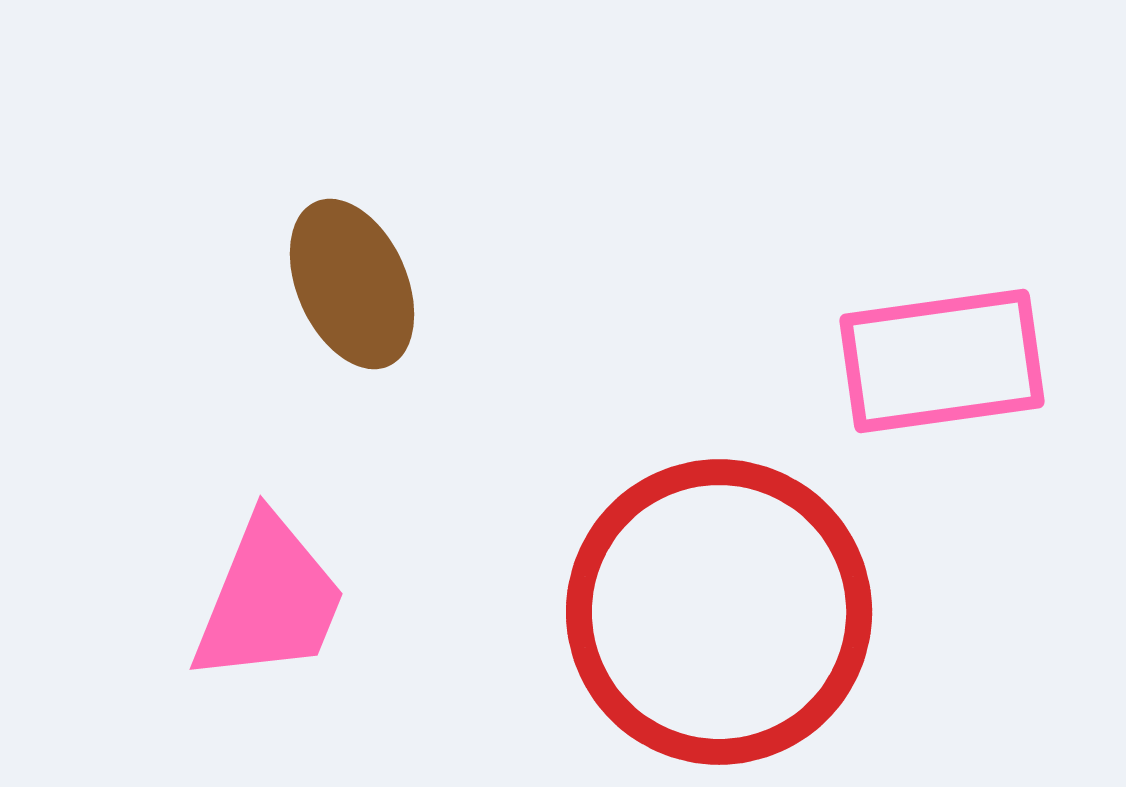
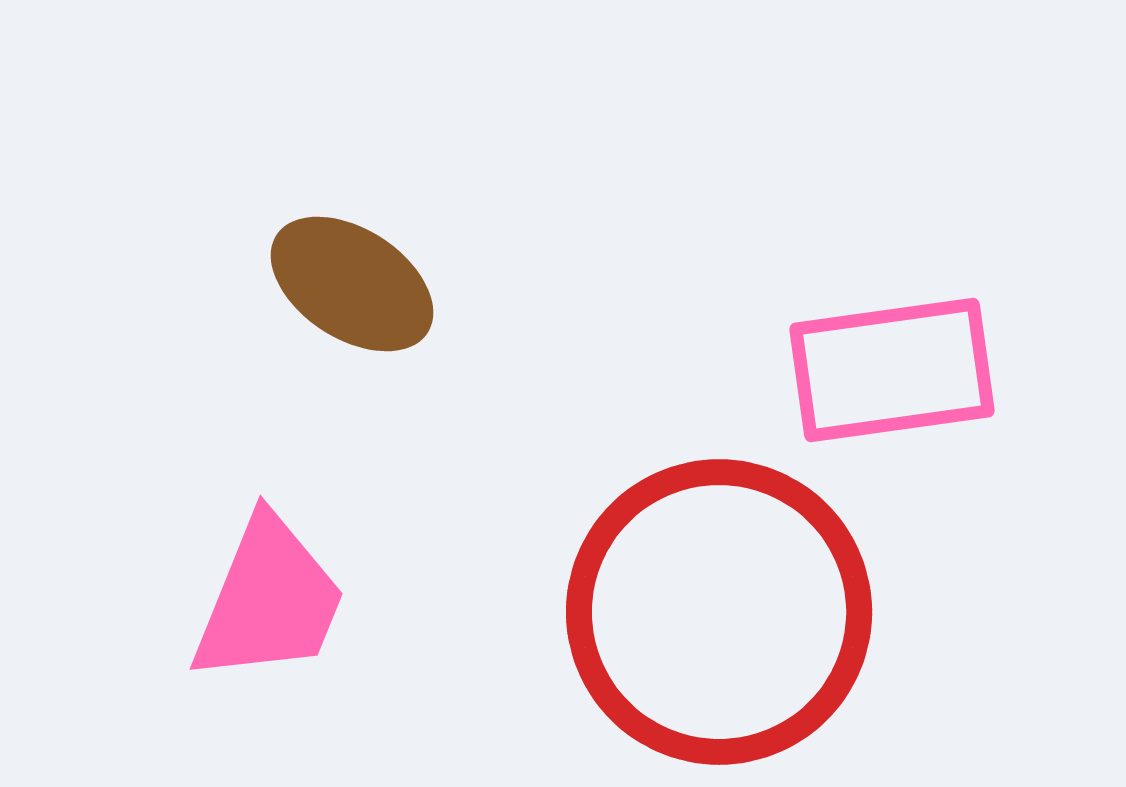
brown ellipse: rotated 33 degrees counterclockwise
pink rectangle: moved 50 px left, 9 px down
